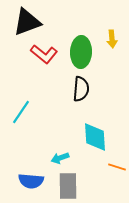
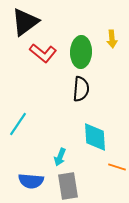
black triangle: moved 2 px left; rotated 16 degrees counterclockwise
red L-shape: moved 1 px left, 1 px up
cyan line: moved 3 px left, 12 px down
cyan arrow: moved 1 px up; rotated 48 degrees counterclockwise
gray rectangle: rotated 8 degrees counterclockwise
